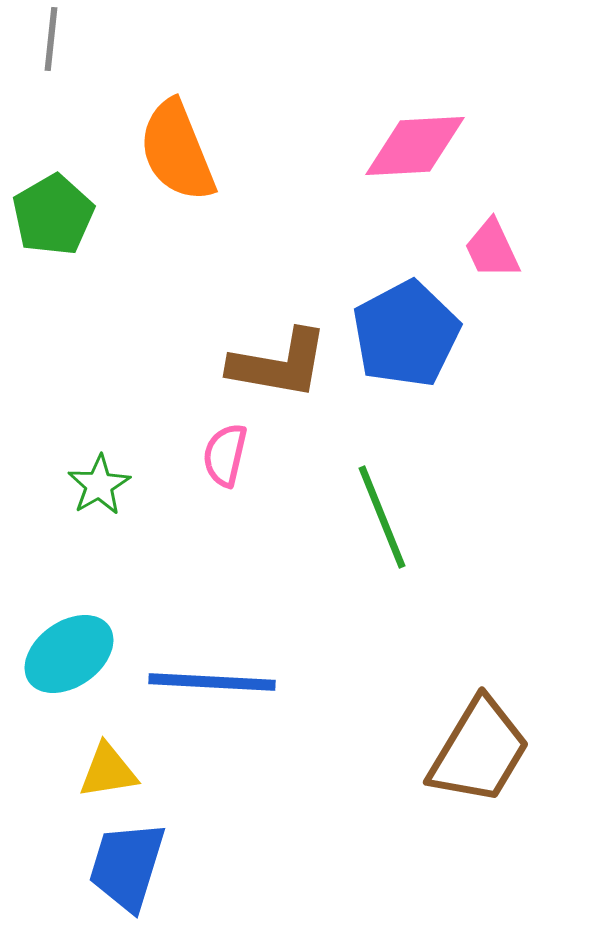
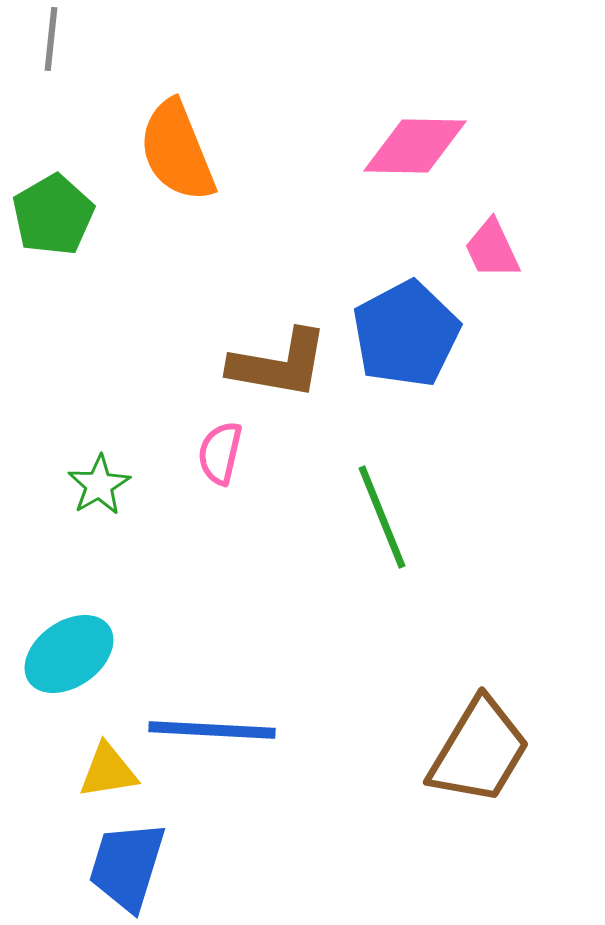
pink diamond: rotated 4 degrees clockwise
pink semicircle: moved 5 px left, 2 px up
blue line: moved 48 px down
